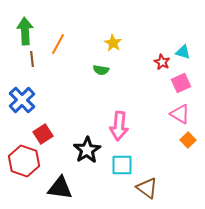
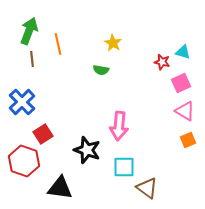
green arrow: moved 4 px right; rotated 24 degrees clockwise
orange line: rotated 40 degrees counterclockwise
red star: rotated 14 degrees counterclockwise
blue cross: moved 2 px down
pink triangle: moved 5 px right, 3 px up
orange square: rotated 21 degrees clockwise
black star: rotated 20 degrees counterclockwise
cyan square: moved 2 px right, 2 px down
